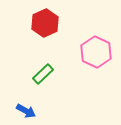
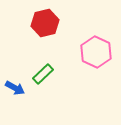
red hexagon: rotated 12 degrees clockwise
blue arrow: moved 11 px left, 23 px up
